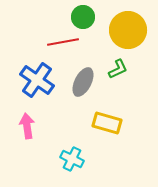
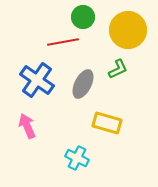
gray ellipse: moved 2 px down
pink arrow: rotated 15 degrees counterclockwise
cyan cross: moved 5 px right, 1 px up
